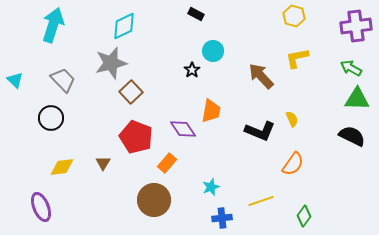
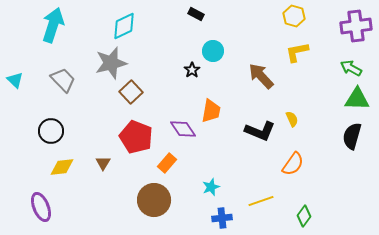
yellow L-shape: moved 6 px up
black circle: moved 13 px down
black semicircle: rotated 100 degrees counterclockwise
